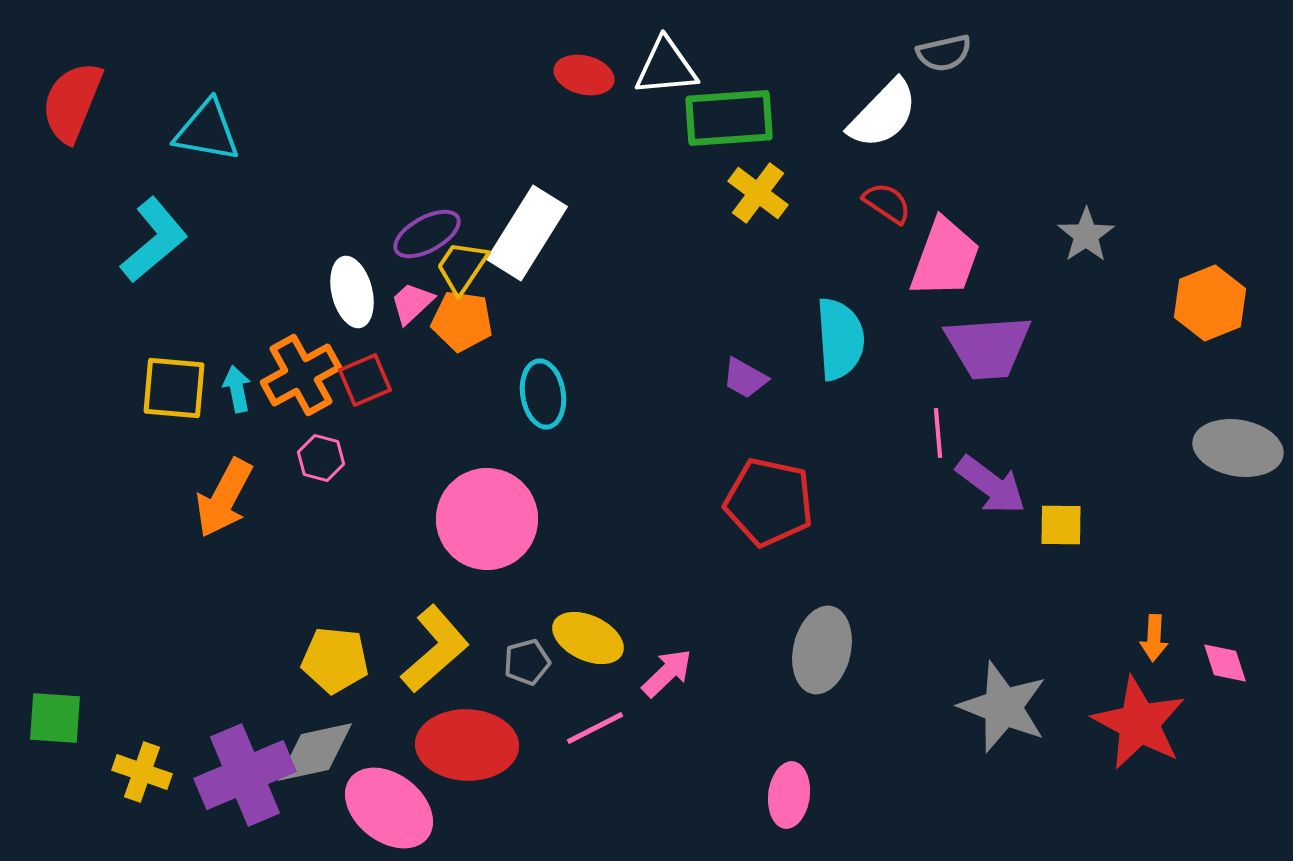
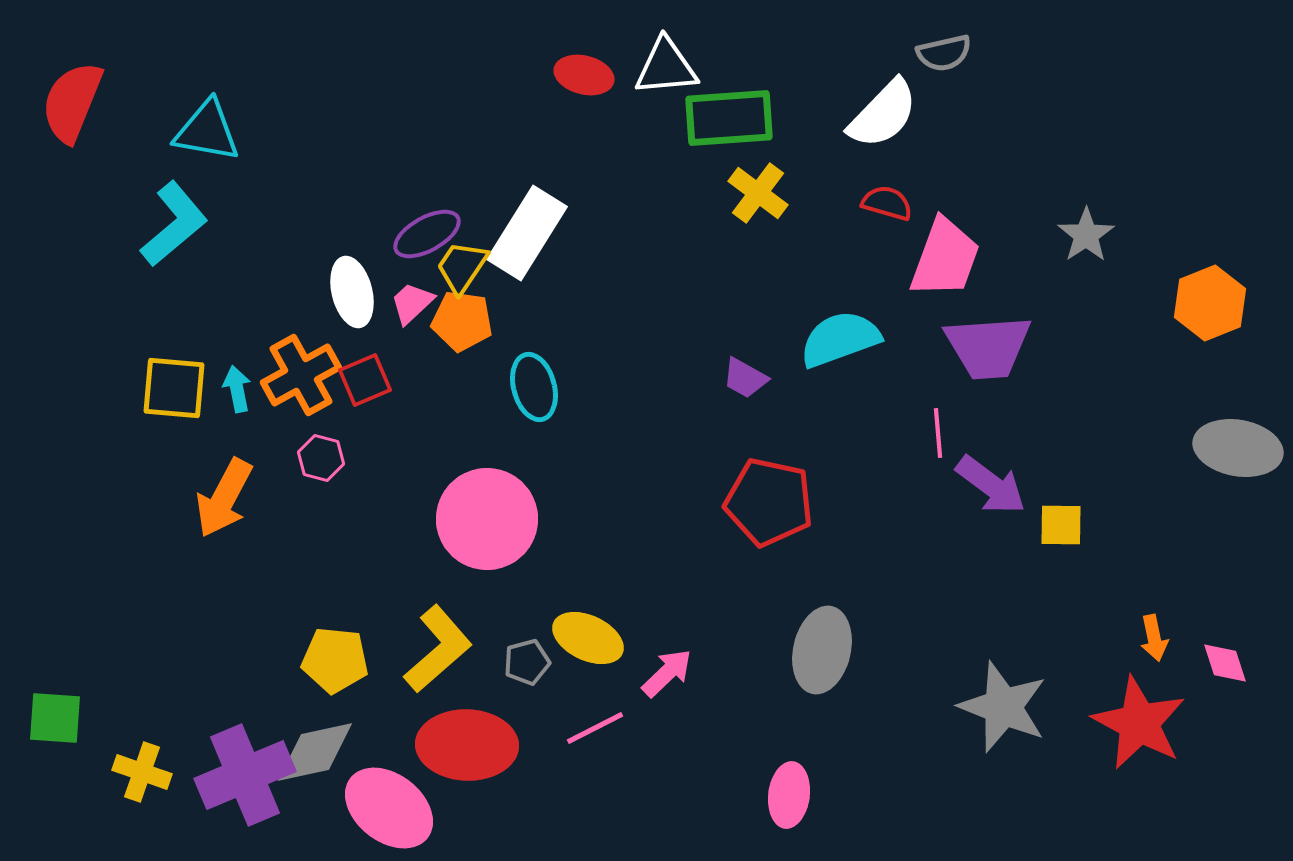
red semicircle at (887, 203): rotated 18 degrees counterclockwise
cyan L-shape at (154, 240): moved 20 px right, 16 px up
cyan semicircle at (840, 339): rotated 106 degrees counterclockwise
cyan ellipse at (543, 394): moved 9 px left, 7 px up; rotated 6 degrees counterclockwise
orange arrow at (1154, 638): rotated 15 degrees counterclockwise
yellow L-shape at (435, 649): moved 3 px right
